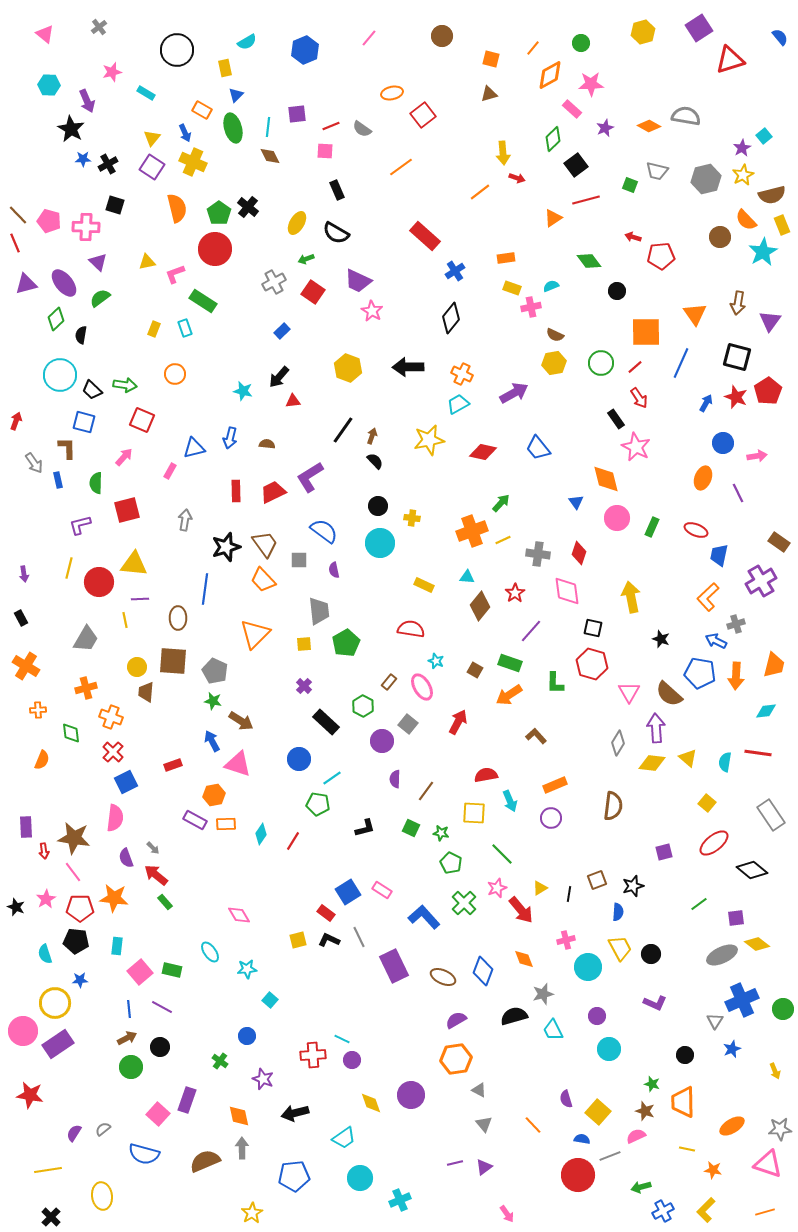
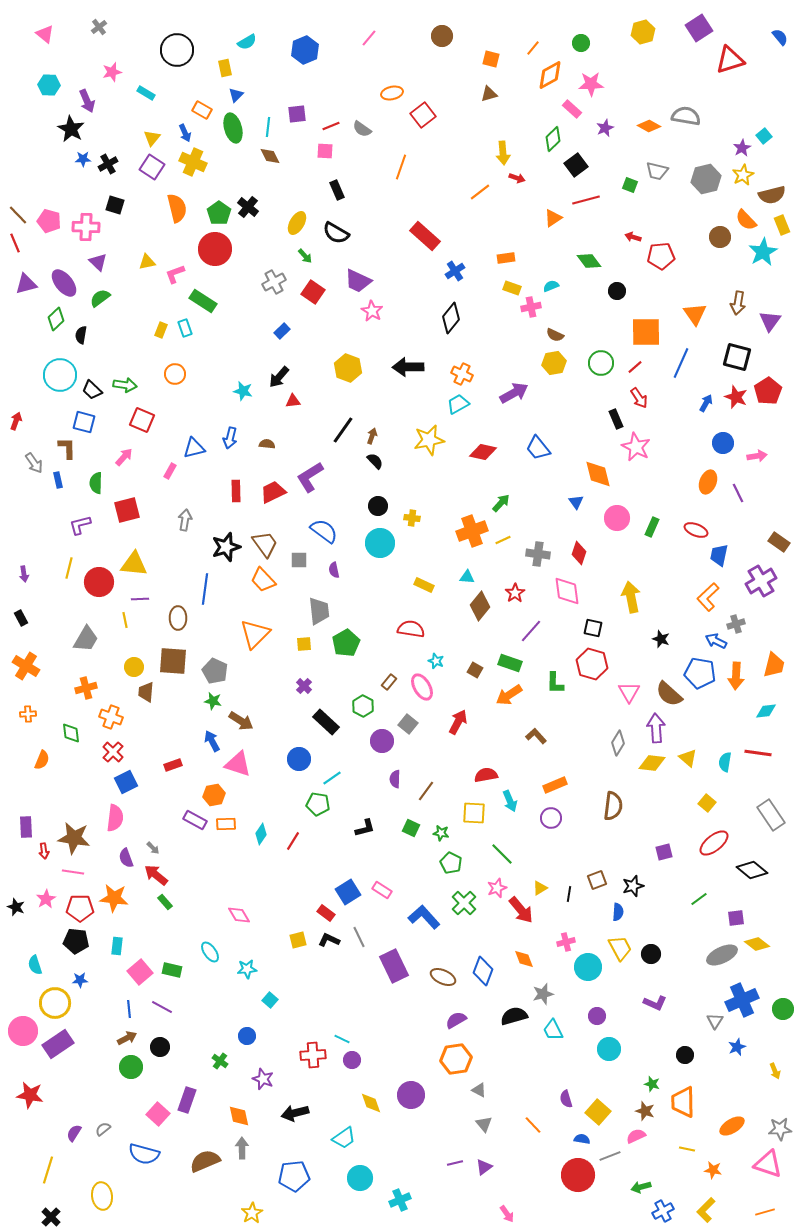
orange line at (401, 167): rotated 35 degrees counterclockwise
green arrow at (306, 259): moved 1 px left, 3 px up; rotated 112 degrees counterclockwise
yellow rectangle at (154, 329): moved 7 px right, 1 px down
black rectangle at (616, 419): rotated 12 degrees clockwise
orange ellipse at (703, 478): moved 5 px right, 4 px down
orange diamond at (606, 479): moved 8 px left, 5 px up
yellow circle at (137, 667): moved 3 px left
orange cross at (38, 710): moved 10 px left, 4 px down
pink line at (73, 872): rotated 45 degrees counterclockwise
green line at (699, 904): moved 5 px up
pink cross at (566, 940): moved 2 px down
cyan semicircle at (45, 954): moved 10 px left, 11 px down
blue star at (732, 1049): moved 5 px right, 2 px up
yellow line at (48, 1170): rotated 64 degrees counterclockwise
